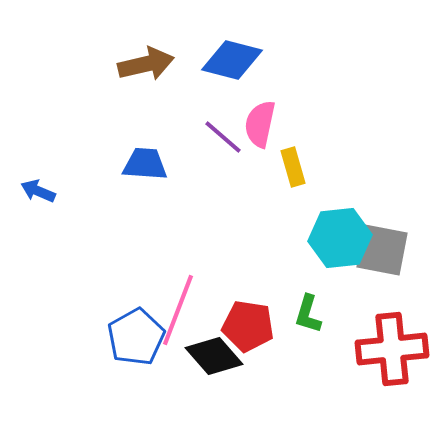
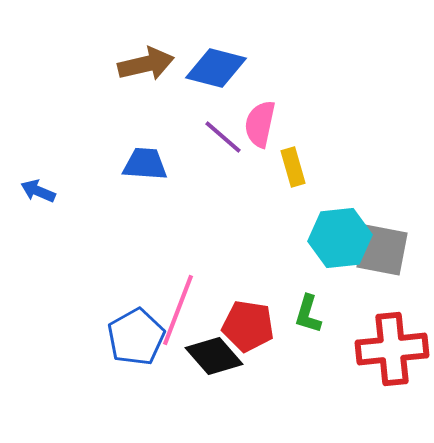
blue diamond: moved 16 px left, 8 px down
